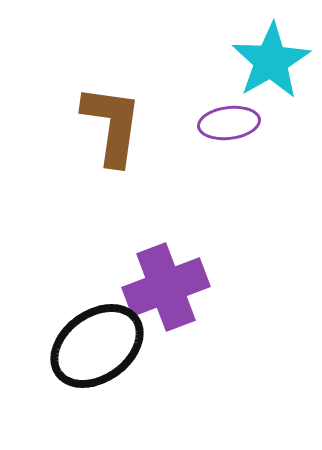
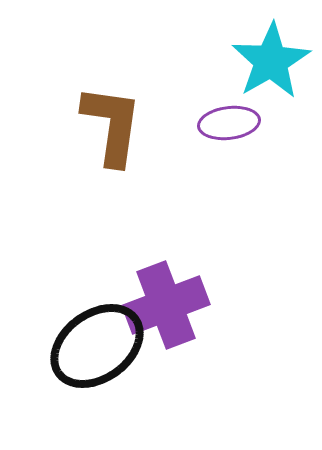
purple cross: moved 18 px down
